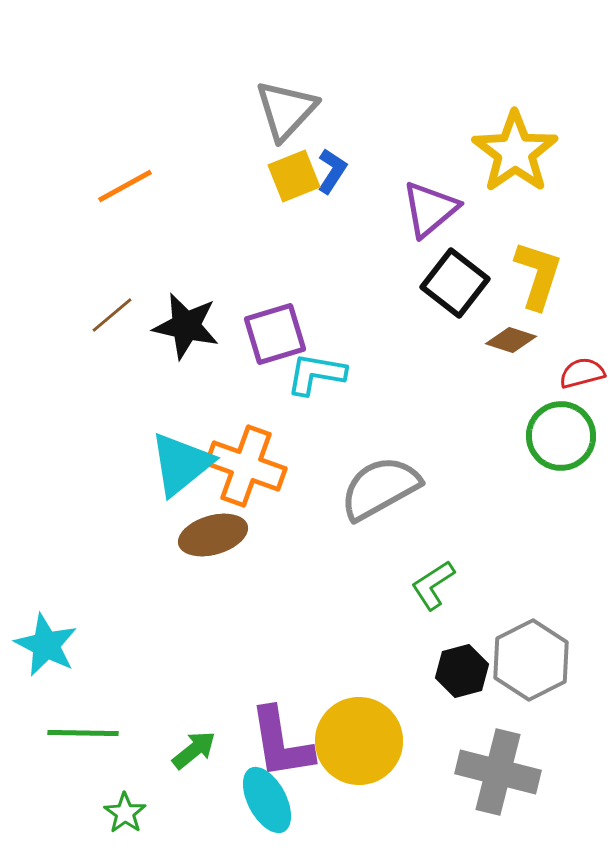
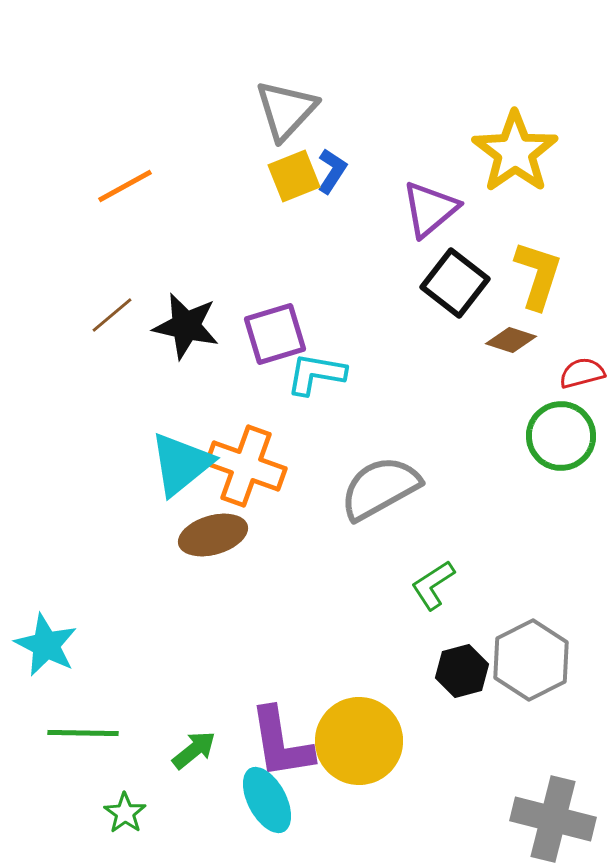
gray cross: moved 55 px right, 47 px down
